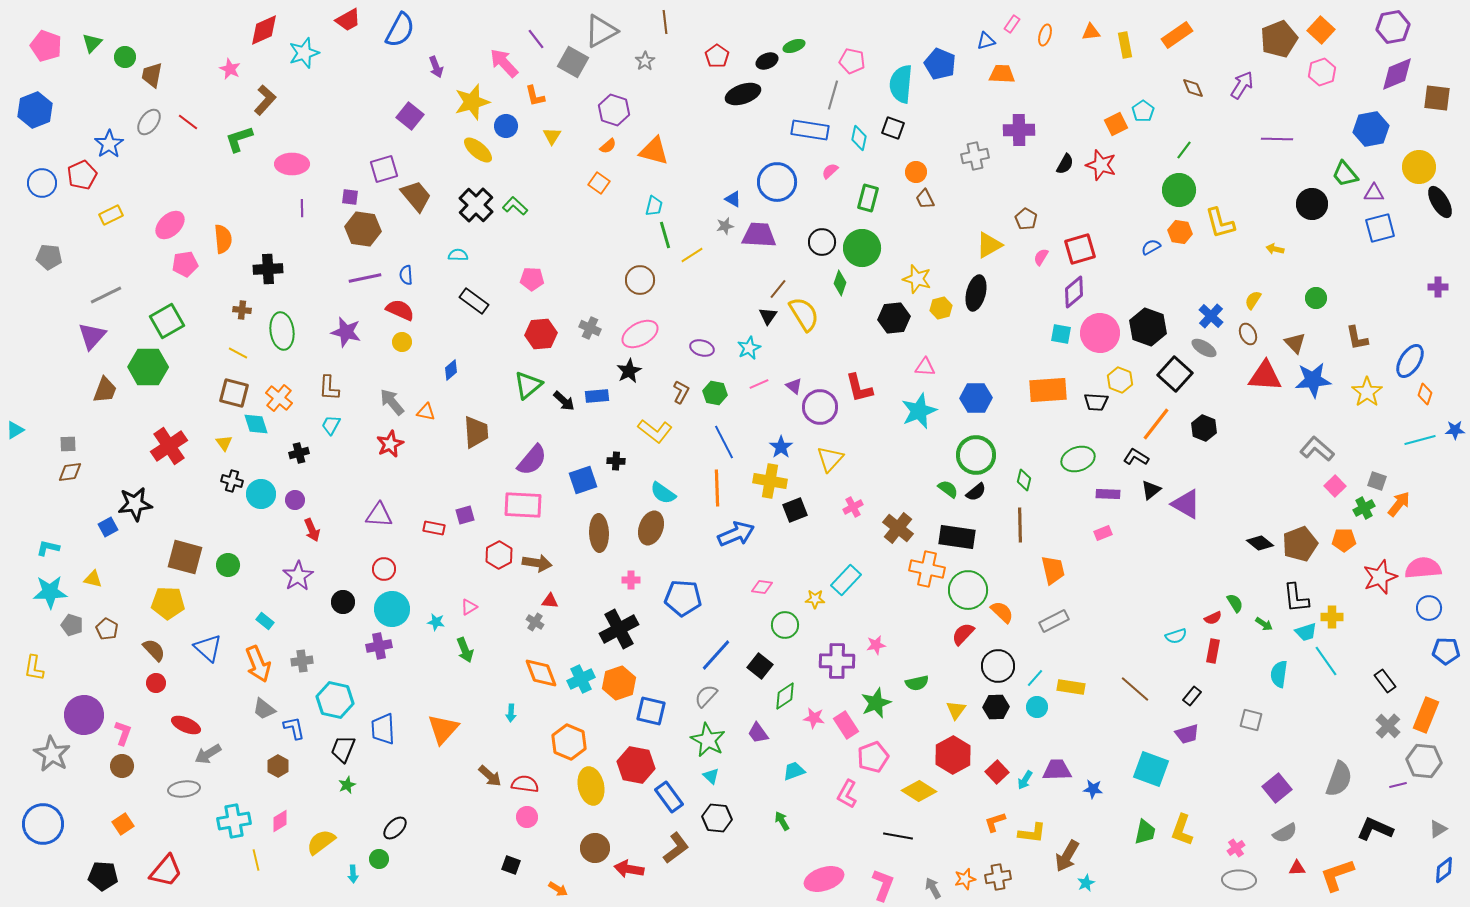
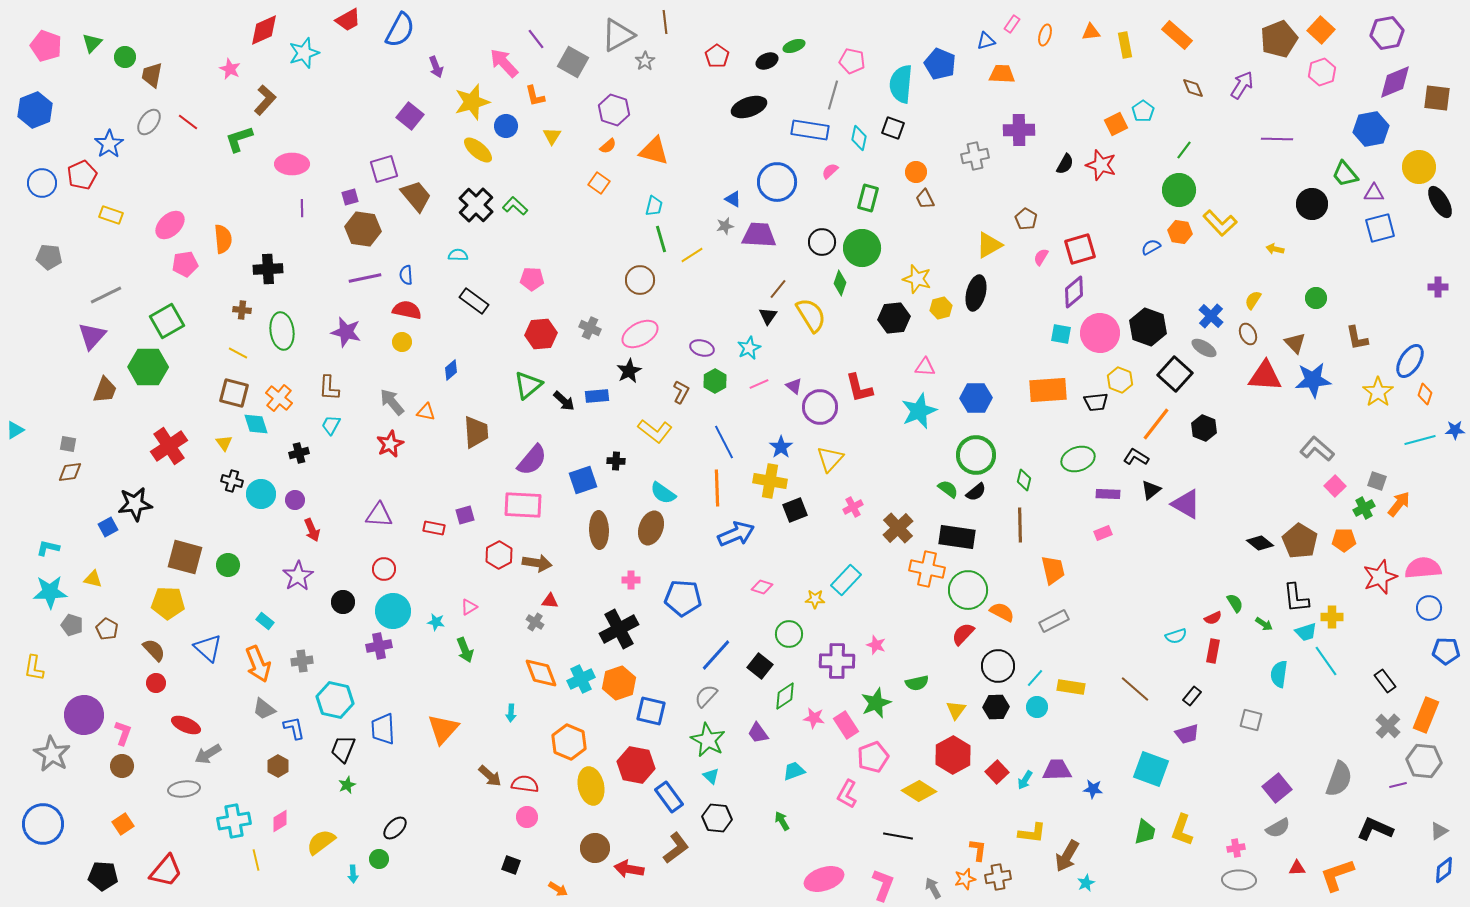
purple hexagon at (1393, 27): moved 6 px left, 6 px down
gray triangle at (601, 31): moved 17 px right, 4 px down
orange rectangle at (1177, 35): rotated 76 degrees clockwise
purple diamond at (1397, 74): moved 2 px left, 8 px down
black ellipse at (743, 94): moved 6 px right, 13 px down
purple square at (350, 197): rotated 24 degrees counterclockwise
yellow rectangle at (111, 215): rotated 45 degrees clockwise
yellow L-shape at (1220, 223): rotated 28 degrees counterclockwise
green line at (665, 235): moved 4 px left, 4 px down
red semicircle at (400, 310): moved 7 px right; rotated 12 degrees counterclockwise
yellow semicircle at (804, 314): moved 7 px right, 1 px down
yellow star at (1367, 392): moved 11 px right
green hexagon at (715, 393): moved 12 px up; rotated 20 degrees clockwise
black trapezoid at (1096, 402): rotated 10 degrees counterclockwise
gray square at (68, 444): rotated 12 degrees clockwise
brown cross at (898, 528): rotated 8 degrees clockwise
brown ellipse at (599, 533): moved 3 px up
brown pentagon at (1300, 544): moved 3 px up; rotated 20 degrees counterclockwise
pink diamond at (762, 587): rotated 10 degrees clockwise
cyan circle at (392, 609): moved 1 px right, 2 px down
orange semicircle at (1002, 612): rotated 15 degrees counterclockwise
green circle at (785, 625): moved 4 px right, 9 px down
pink star at (876, 645): rotated 30 degrees clockwise
orange L-shape at (995, 822): moved 17 px left, 28 px down; rotated 115 degrees clockwise
gray triangle at (1438, 829): moved 1 px right, 2 px down
gray semicircle at (1285, 833): moved 7 px left, 5 px up
pink cross at (1236, 848): rotated 24 degrees clockwise
